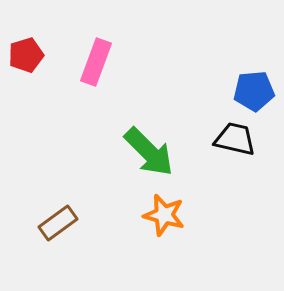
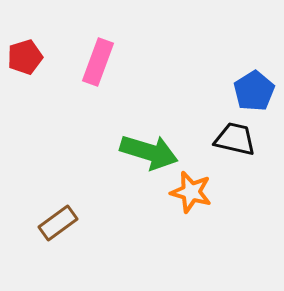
red pentagon: moved 1 px left, 2 px down
pink rectangle: moved 2 px right
blue pentagon: rotated 27 degrees counterclockwise
green arrow: rotated 28 degrees counterclockwise
orange star: moved 27 px right, 23 px up
